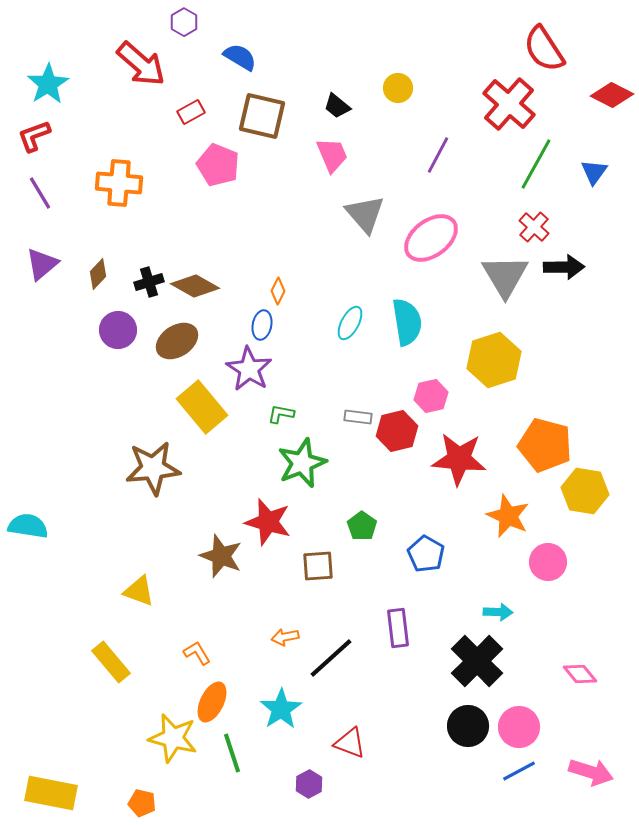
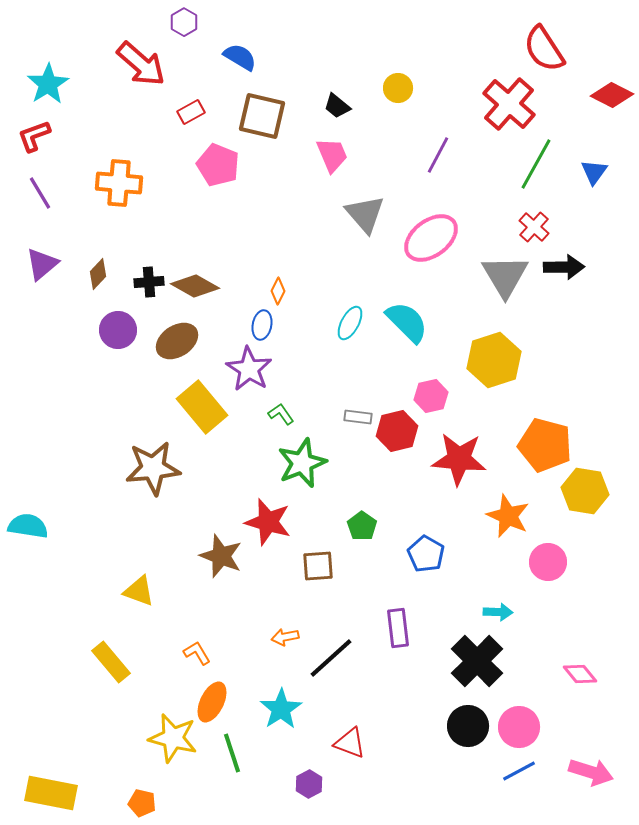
black cross at (149, 282): rotated 12 degrees clockwise
cyan semicircle at (407, 322): rotated 36 degrees counterclockwise
green L-shape at (281, 414): rotated 44 degrees clockwise
